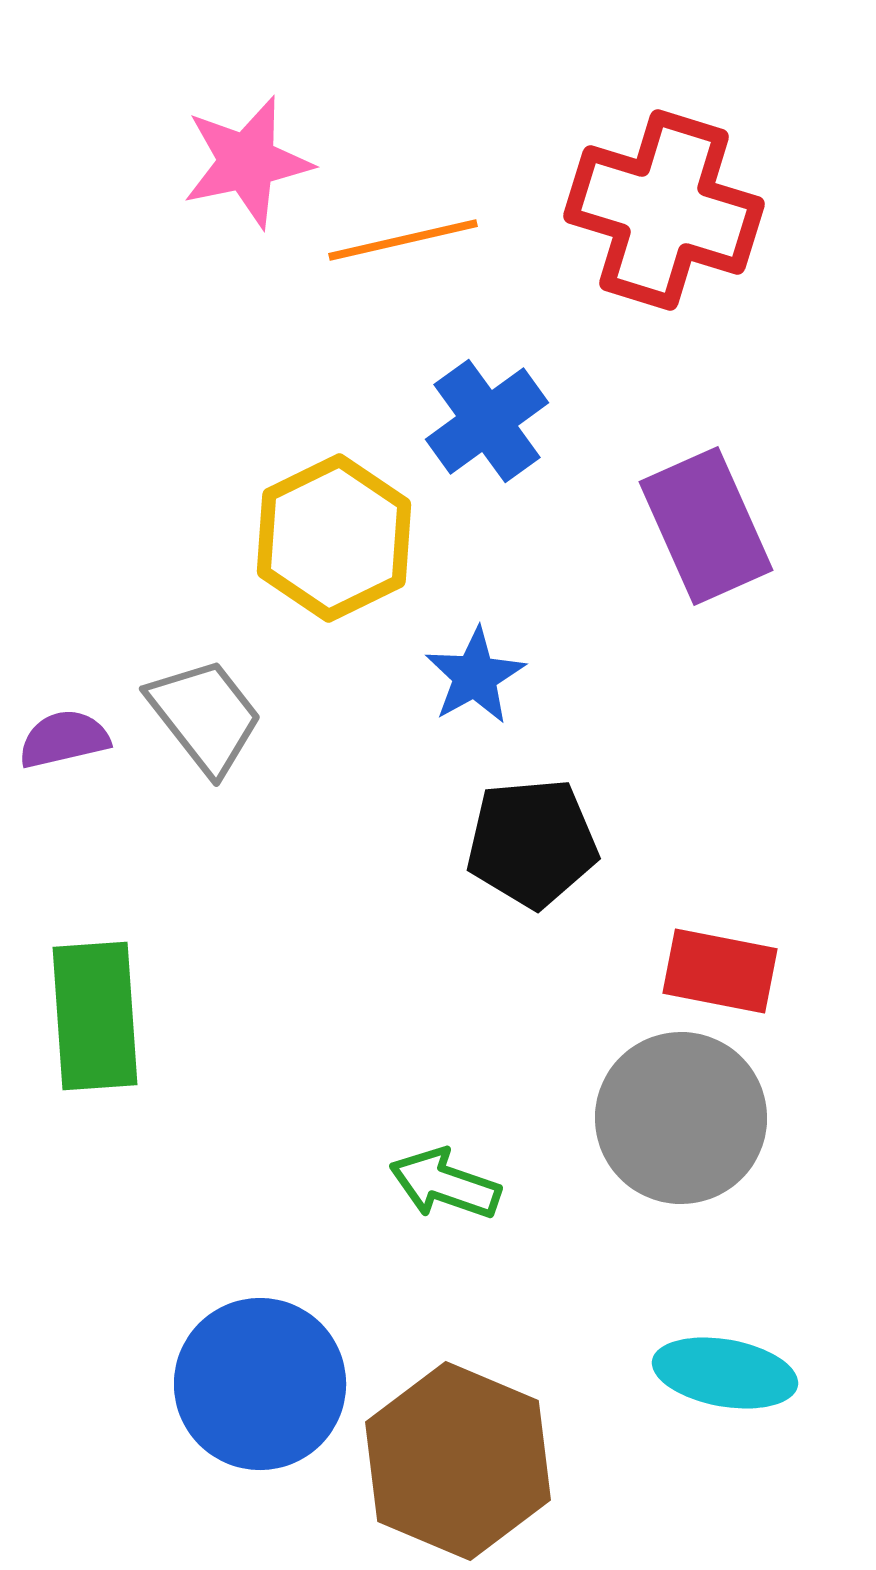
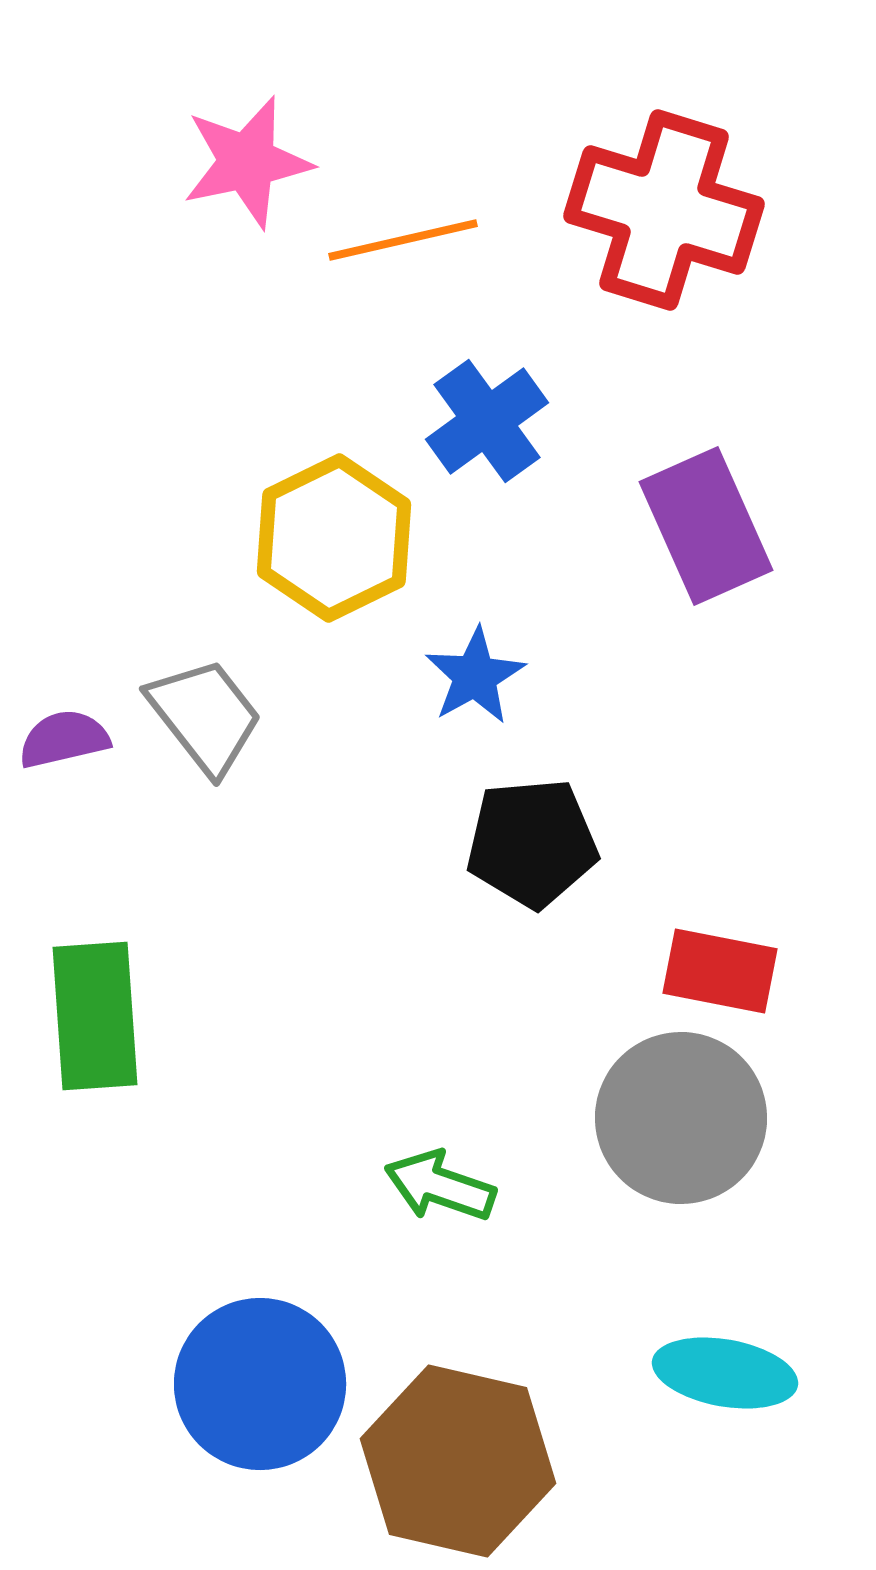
green arrow: moved 5 px left, 2 px down
brown hexagon: rotated 10 degrees counterclockwise
